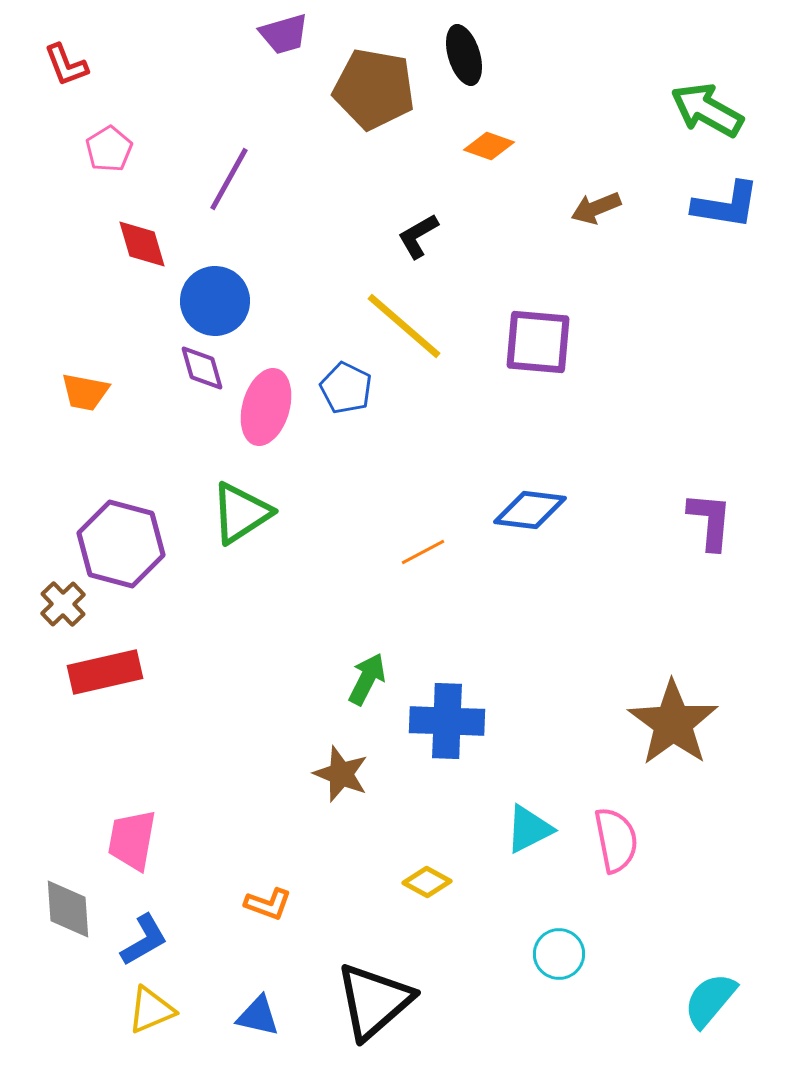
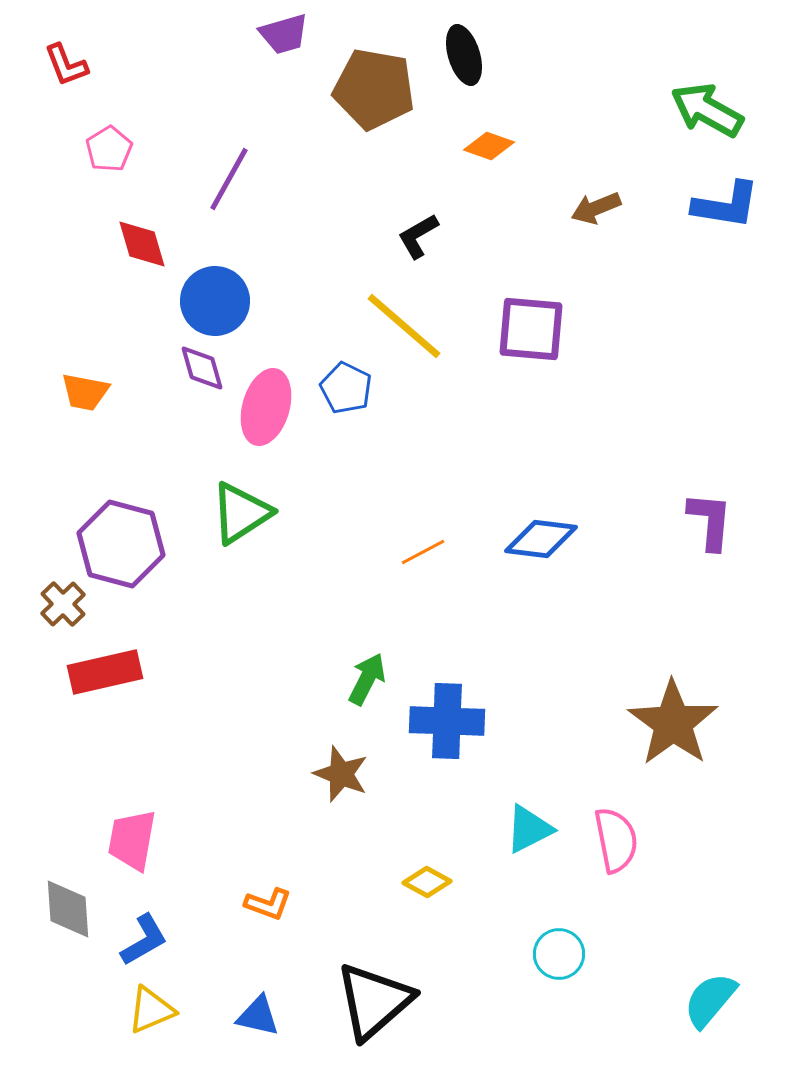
purple square at (538, 342): moved 7 px left, 13 px up
blue diamond at (530, 510): moved 11 px right, 29 px down
